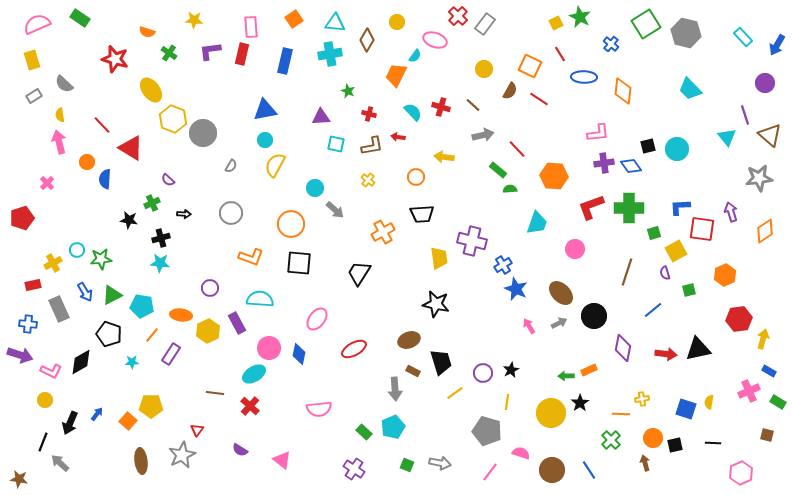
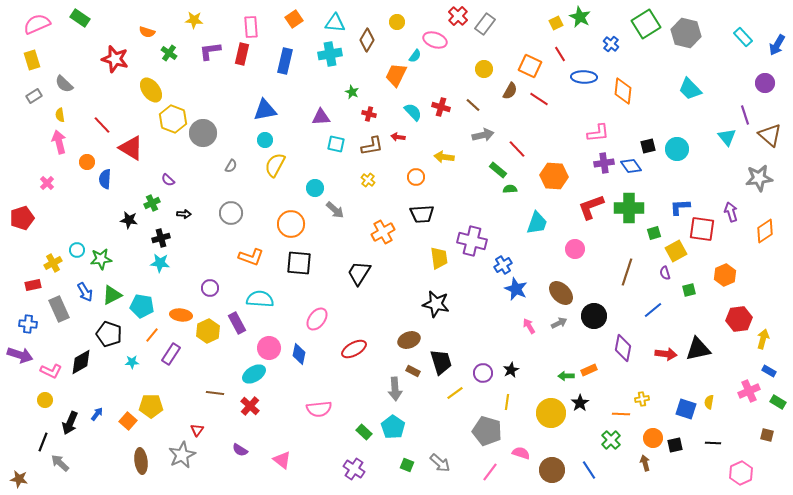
green star at (348, 91): moved 4 px right, 1 px down
cyan pentagon at (393, 427): rotated 15 degrees counterclockwise
gray arrow at (440, 463): rotated 30 degrees clockwise
